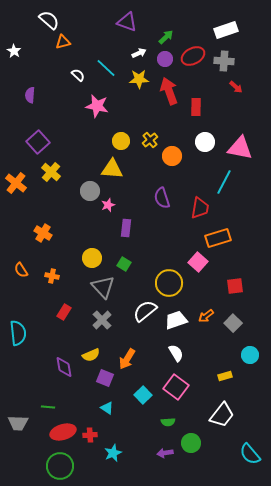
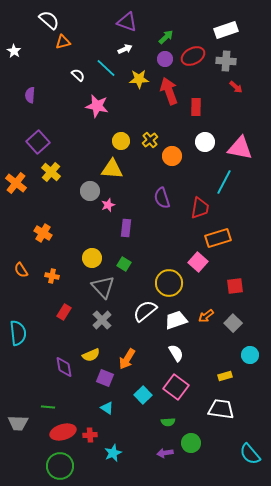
white arrow at (139, 53): moved 14 px left, 4 px up
gray cross at (224, 61): moved 2 px right
white trapezoid at (222, 415): moved 1 px left, 6 px up; rotated 120 degrees counterclockwise
